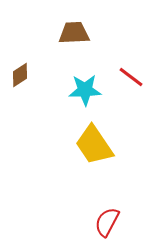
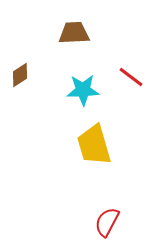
cyan star: moved 2 px left
yellow trapezoid: rotated 18 degrees clockwise
